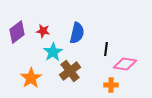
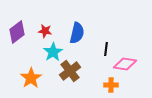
red star: moved 2 px right
